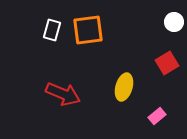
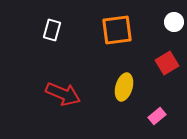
orange square: moved 29 px right
